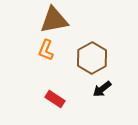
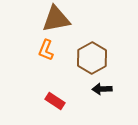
brown triangle: moved 2 px right, 1 px up
black arrow: rotated 36 degrees clockwise
red rectangle: moved 2 px down
